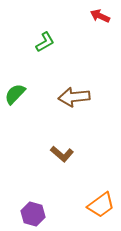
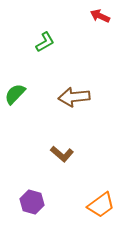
purple hexagon: moved 1 px left, 12 px up
